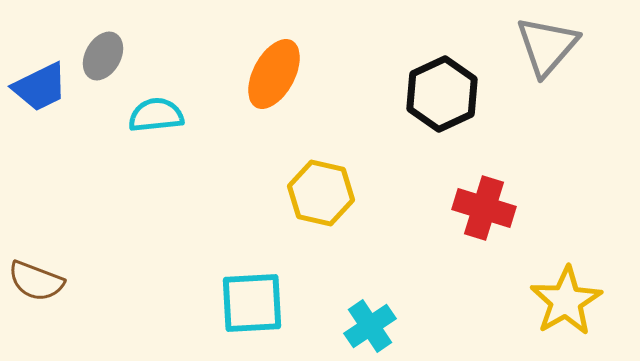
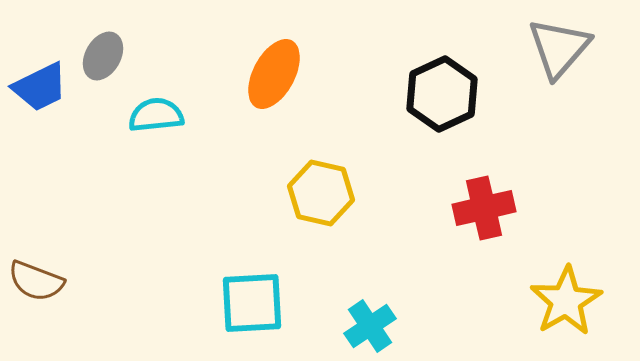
gray triangle: moved 12 px right, 2 px down
red cross: rotated 30 degrees counterclockwise
